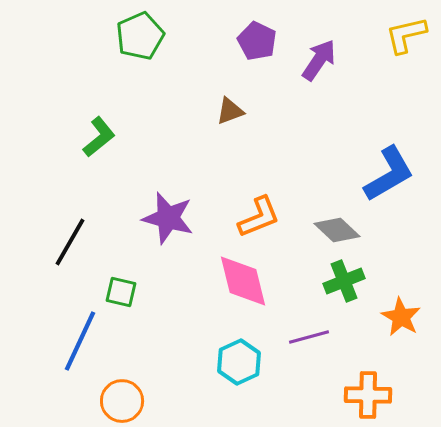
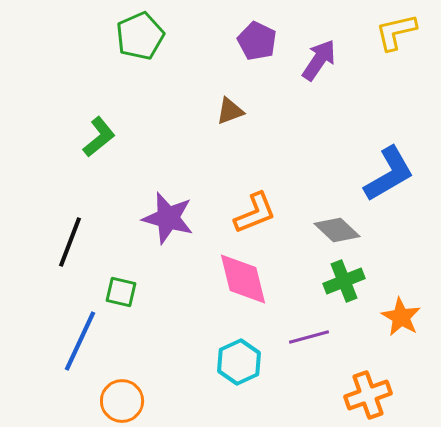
yellow L-shape: moved 10 px left, 3 px up
orange L-shape: moved 4 px left, 4 px up
black line: rotated 9 degrees counterclockwise
pink diamond: moved 2 px up
orange cross: rotated 21 degrees counterclockwise
